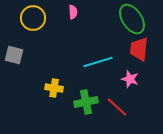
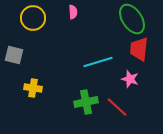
yellow cross: moved 21 px left
